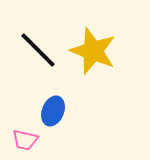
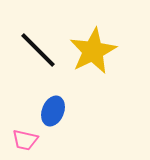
yellow star: rotated 24 degrees clockwise
